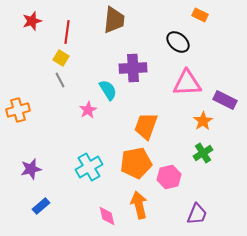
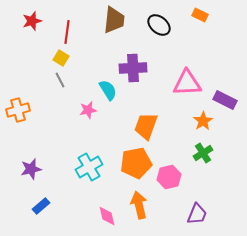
black ellipse: moved 19 px left, 17 px up
pink star: rotated 18 degrees clockwise
